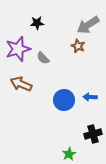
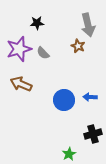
gray arrow: rotated 70 degrees counterclockwise
purple star: moved 1 px right
gray semicircle: moved 5 px up
